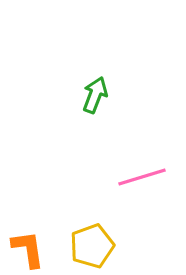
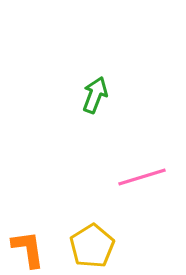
yellow pentagon: rotated 12 degrees counterclockwise
